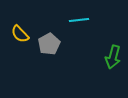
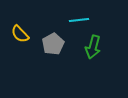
gray pentagon: moved 4 px right
green arrow: moved 20 px left, 10 px up
